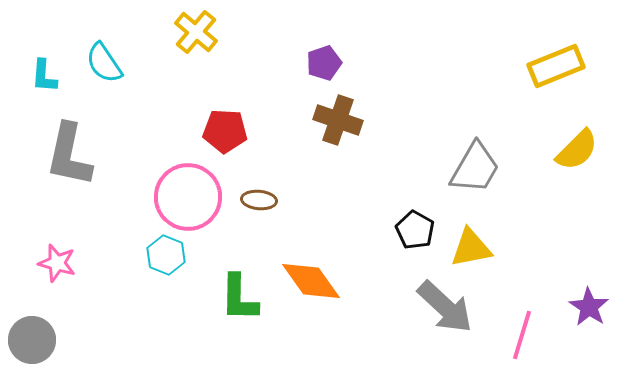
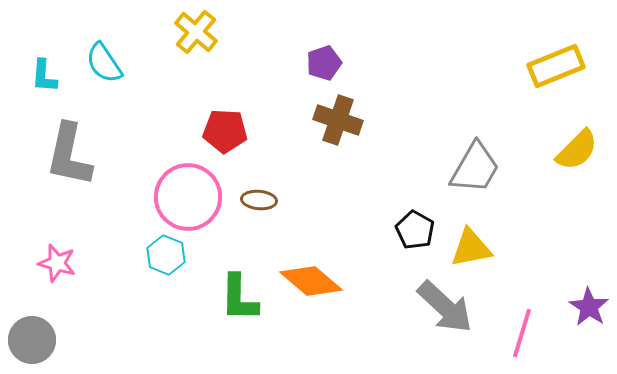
orange diamond: rotated 14 degrees counterclockwise
pink line: moved 2 px up
